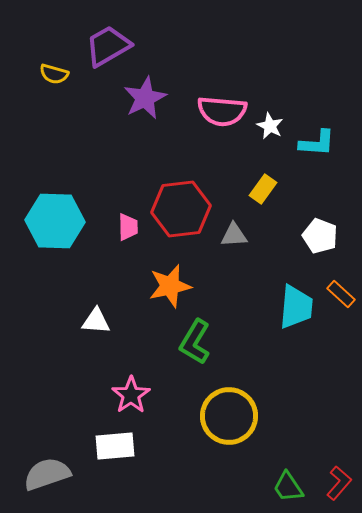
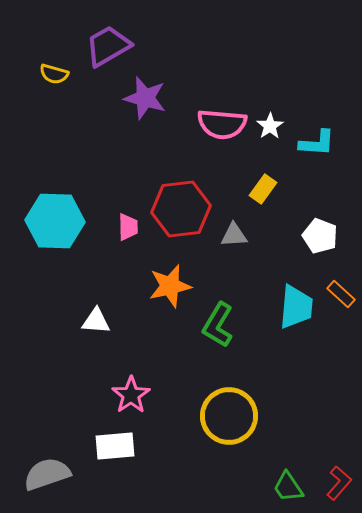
purple star: rotated 30 degrees counterclockwise
pink semicircle: moved 13 px down
white star: rotated 12 degrees clockwise
green L-shape: moved 23 px right, 17 px up
